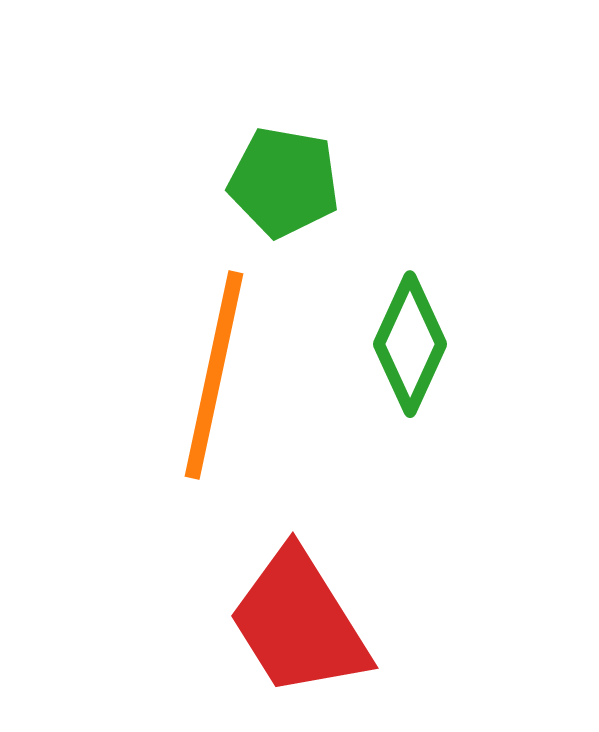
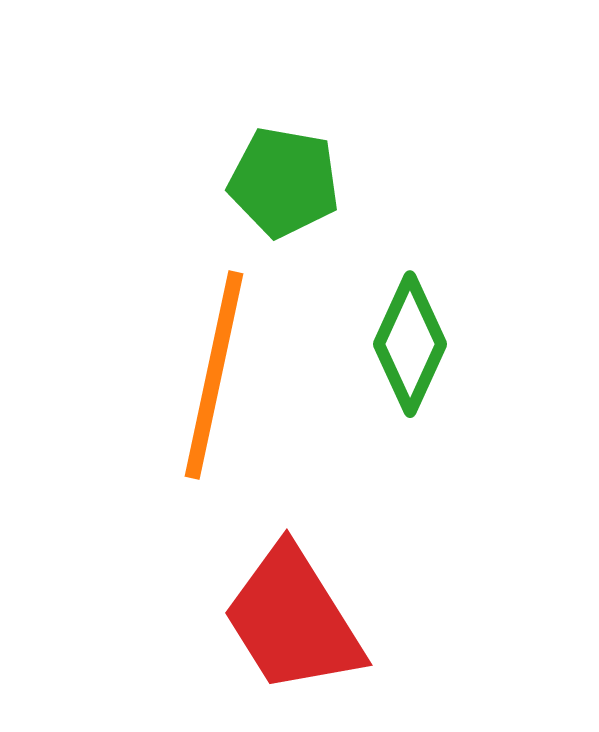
red trapezoid: moved 6 px left, 3 px up
